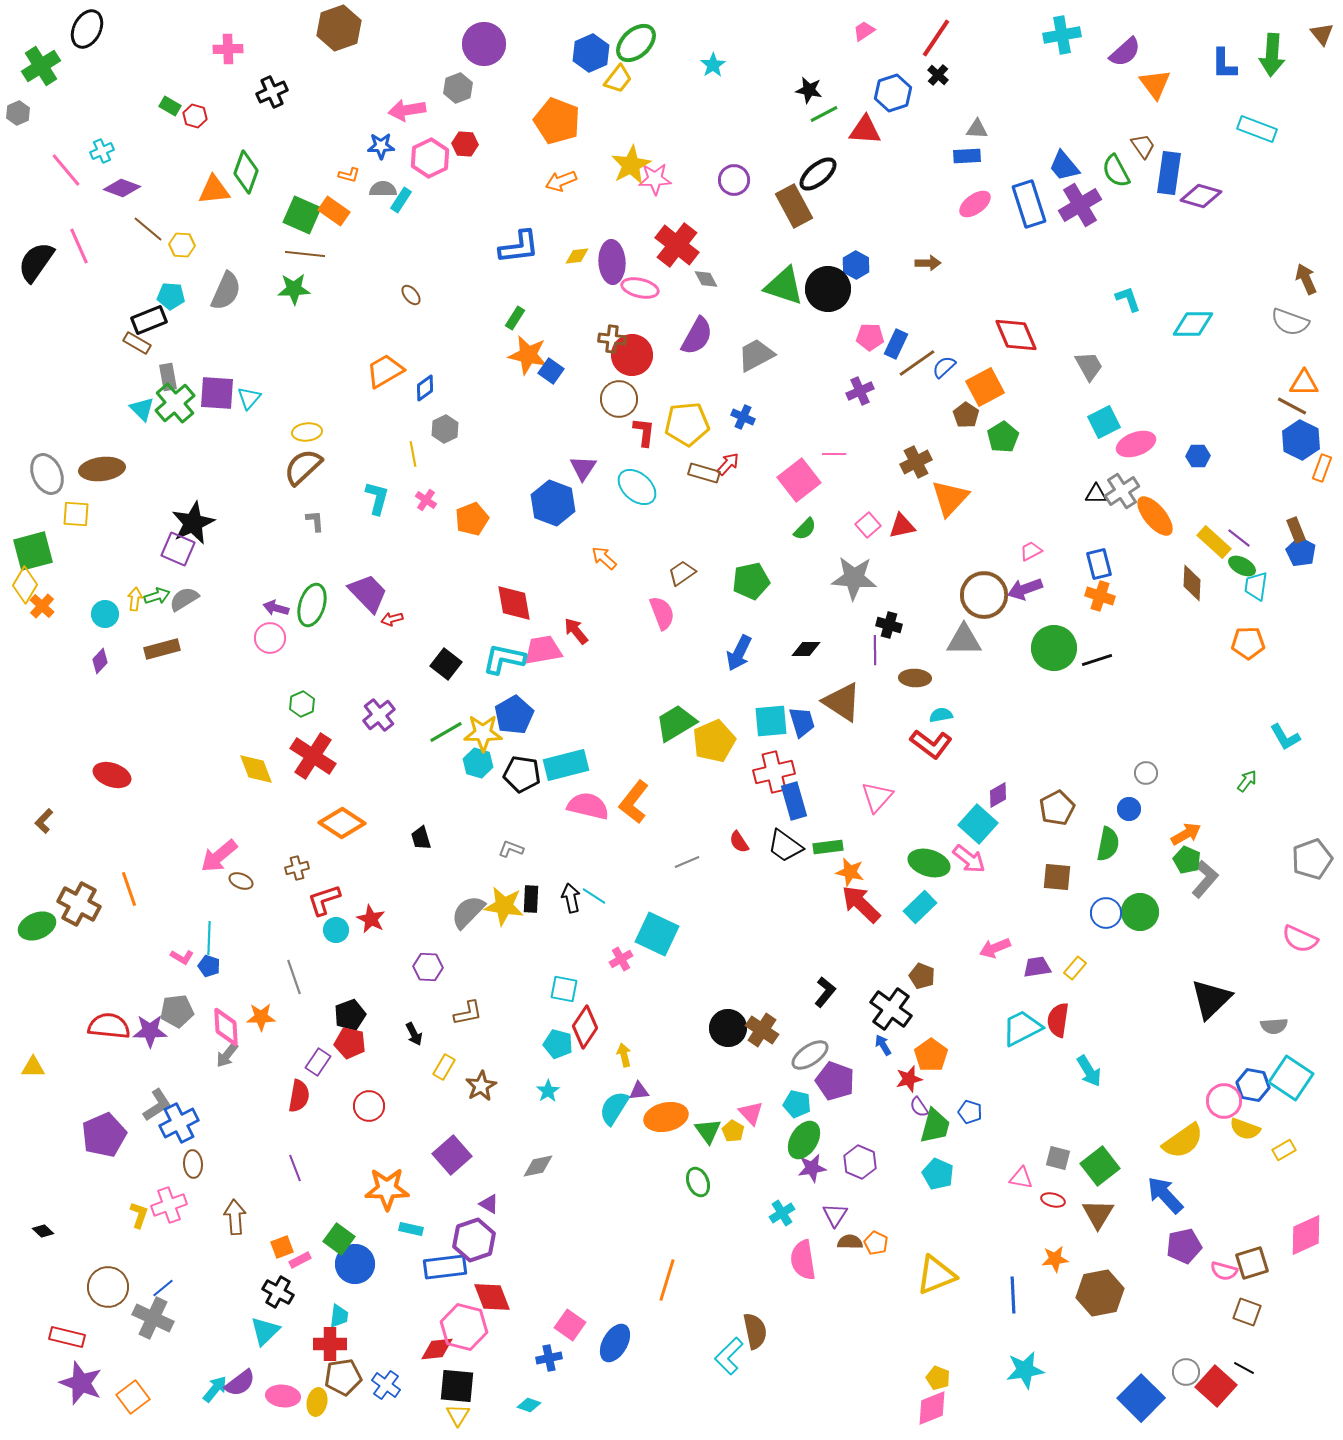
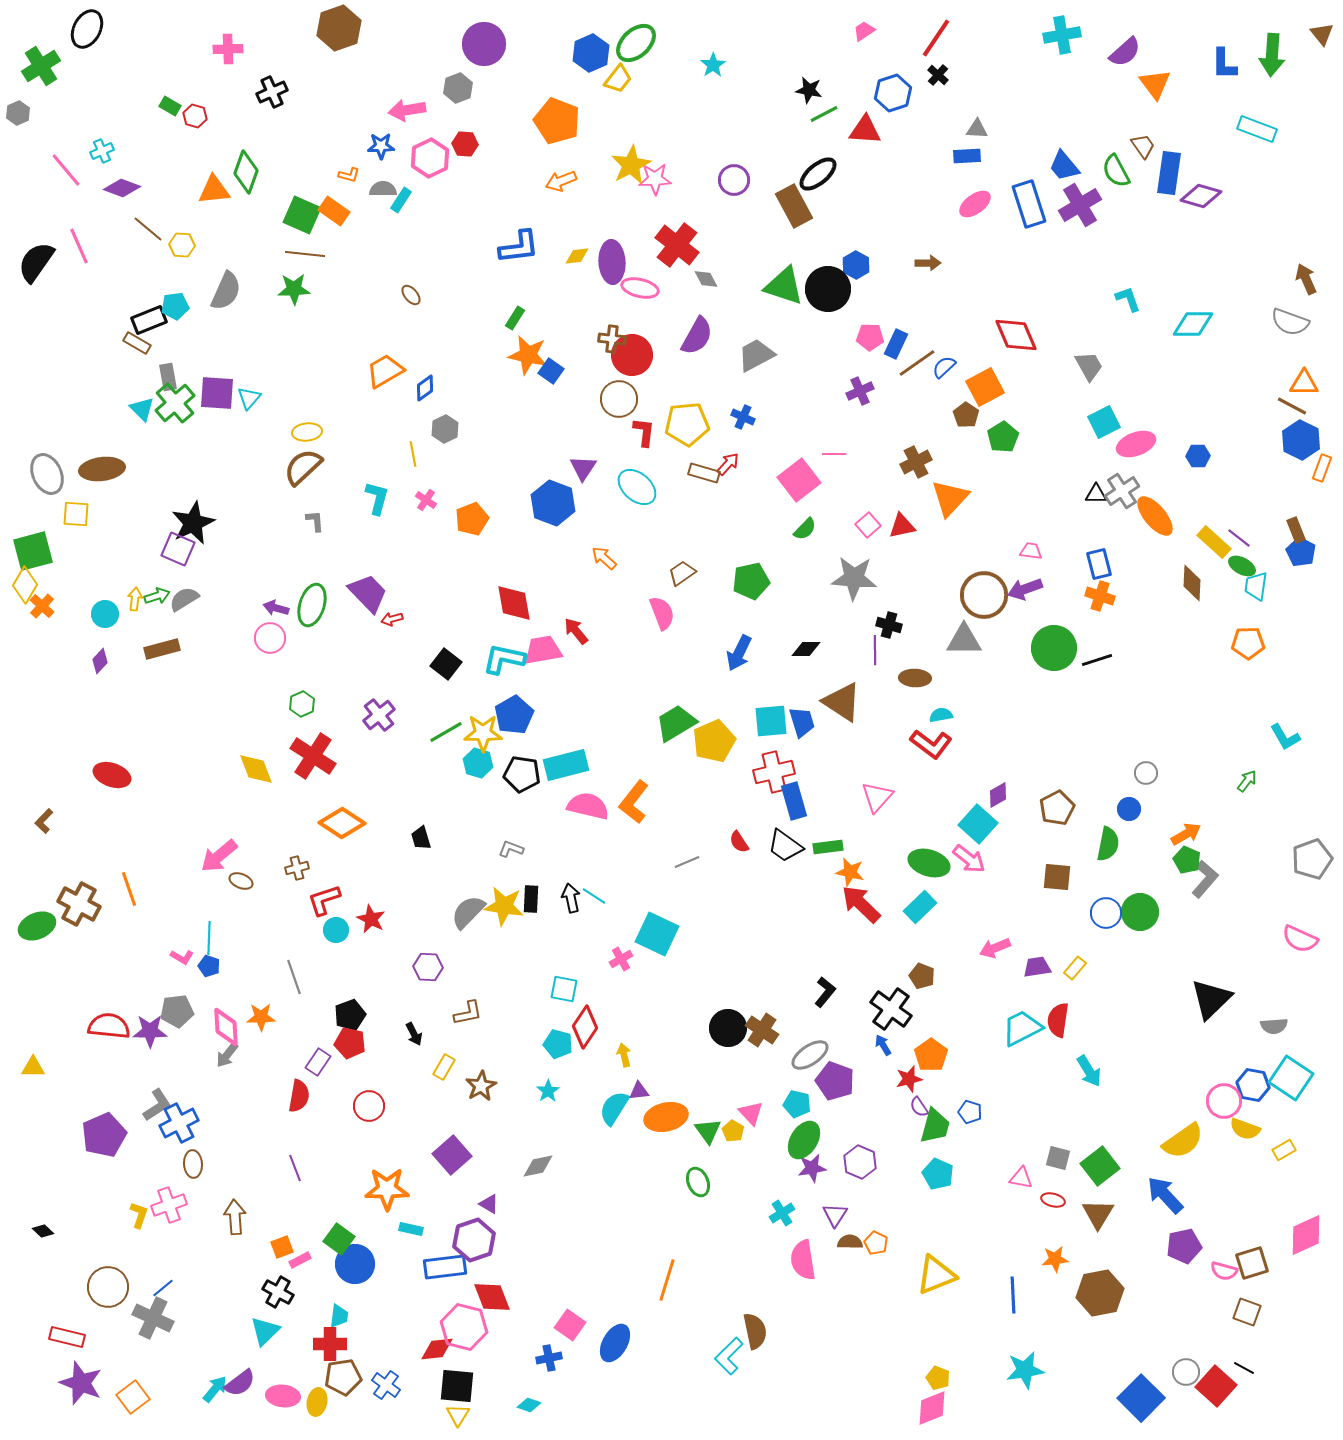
cyan pentagon at (171, 296): moved 4 px right, 10 px down; rotated 12 degrees counterclockwise
pink trapezoid at (1031, 551): rotated 35 degrees clockwise
